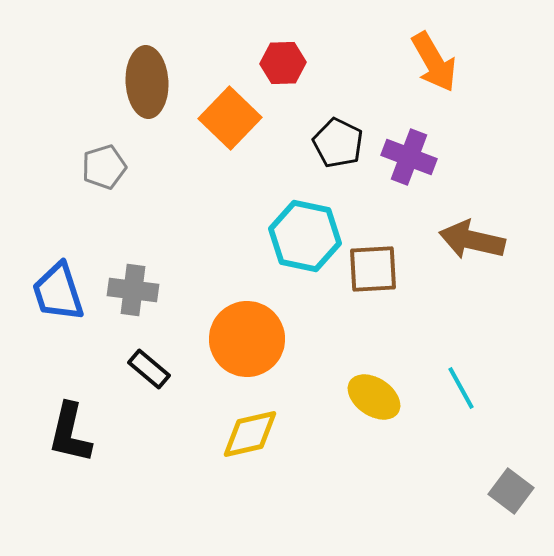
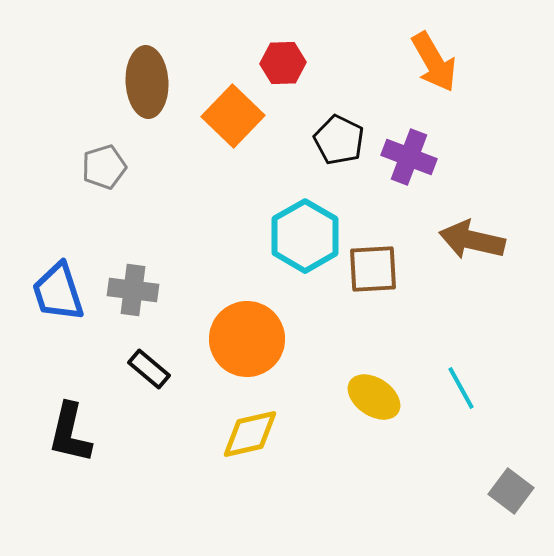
orange square: moved 3 px right, 2 px up
black pentagon: moved 1 px right, 3 px up
cyan hexagon: rotated 18 degrees clockwise
